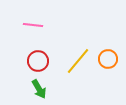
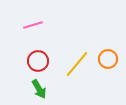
pink line: rotated 24 degrees counterclockwise
yellow line: moved 1 px left, 3 px down
